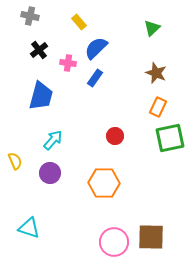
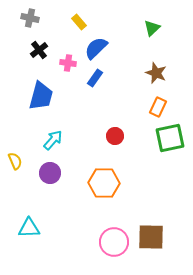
gray cross: moved 2 px down
cyan triangle: rotated 20 degrees counterclockwise
